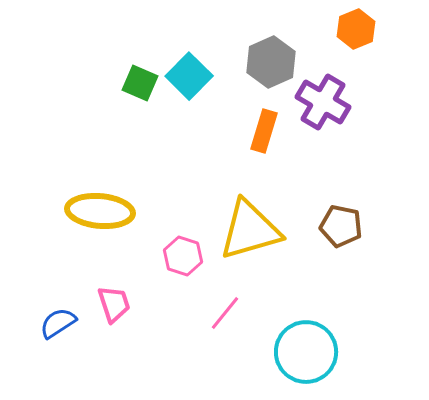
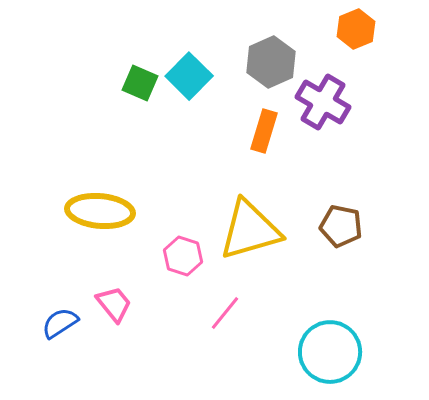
pink trapezoid: rotated 21 degrees counterclockwise
blue semicircle: moved 2 px right
cyan circle: moved 24 px right
